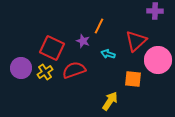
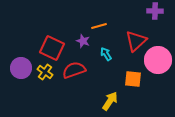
orange line: rotated 49 degrees clockwise
cyan arrow: moved 2 px left; rotated 40 degrees clockwise
yellow cross: rotated 21 degrees counterclockwise
